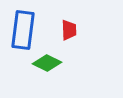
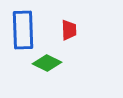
blue rectangle: rotated 9 degrees counterclockwise
